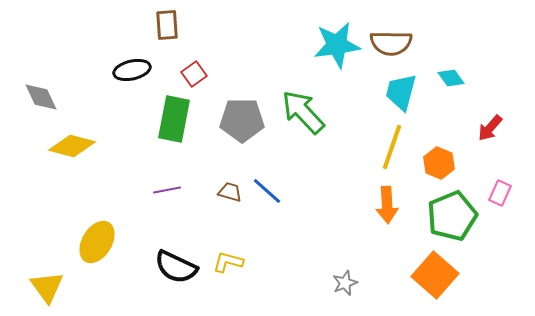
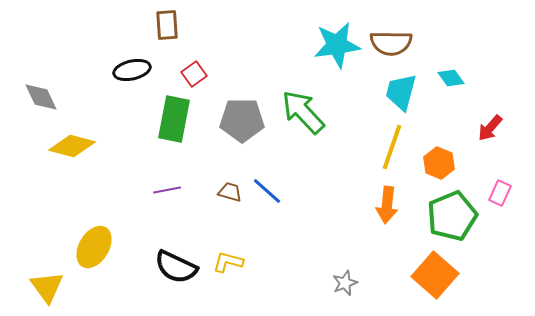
orange arrow: rotated 9 degrees clockwise
yellow ellipse: moved 3 px left, 5 px down
